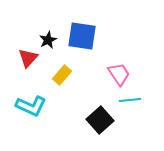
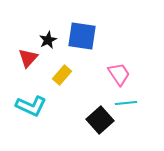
cyan line: moved 4 px left, 3 px down
